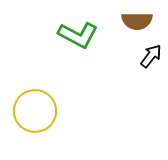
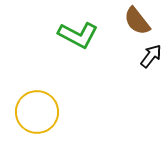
brown semicircle: rotated 52 degrees clockwise
yellow circle: moved 2 px right, 1 px down
